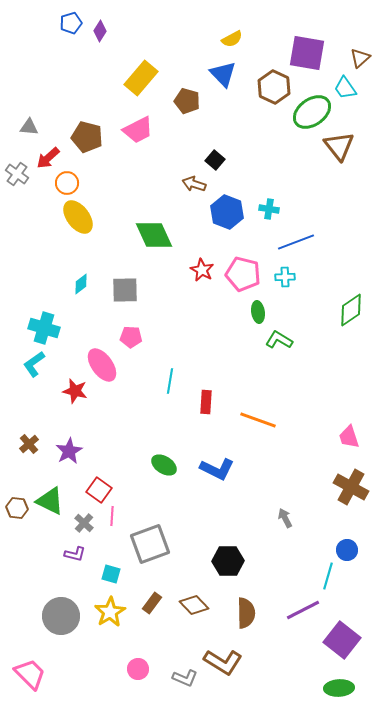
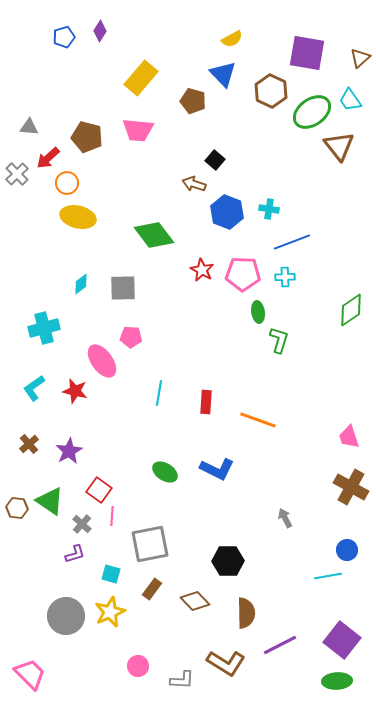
blue pentagon at (71, 23): moved 7 px left, 14 px down
brown hexagon at (274, 87): moved 3 px left, 4 px down
cyan trapezoid at (345, 88): moved 5 px right, 12 px down
brown pentagon at (187, 101): moved 6 px right
pink trapezoid at (138, 130): rotated 32 degrees clockwise
gray cross at (17, 174): rotated 10 degrees clockwise
yellow ellipse at (78, 217): rotated 40 degrees counterclockwise
green diamond at (154, 235): rotated 12 degrees counterclockwise
blue line at (296, 242): moved 4 px left
pink pentagon at (243, 274): rotated 12 degrees counterclockwise
gray square at (125, 290): moved 2 px left, 2 px up
cyan cross at (44, 328): rotated 32 degrees counterclockwise
green L-shape at (279, 340): rotated 76 degrees clockwise
cyan L-shape at (34, 364): moved 24 px down
pink ellipse at (102, 365): moved 4 px up
cyan line at (170, 381): moved 11 px left, 12 px down
green ellipse at (164, 465): moved 1 px right, 7 px down
green triangle at (50, 501): rotated 8 degrees clockwise
gray cross at (84, 523): moved 2 px left, 1 px down
gray square at (150, 544): rotated 9 degrees clockwise
purple L-shape at (75, 554): rotated 30 degrees counterclockwise
cyan line at (328, 576): rotated 64 degrees clockwise
brown rectangle at (152, 603): moved 14 px up
brown diamond at (194, 605): moved 1 px right, 4 px up
purple line at (303, 610): moved 23 px left, 35 px down
yellow star at (110, 612): rotated 8 degrees clockwise
gray circle at (61, 616): moved 5 px right
brown L-shape at (223, 662): moved 3 px right, 1 px down
pink circle at (138, 669): moved 3 px up
gray L-shape at (185, 678): moved 3 px left, 2 px down; rotated 20 degrees counterclockwise
green ellipse at (339, 688): moved 2 px left, 7 px up
